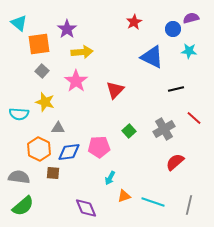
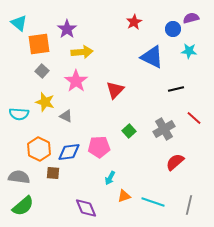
gray triangle: moved 8 px right, 12 px up; rotated 24 degrees clockwise
